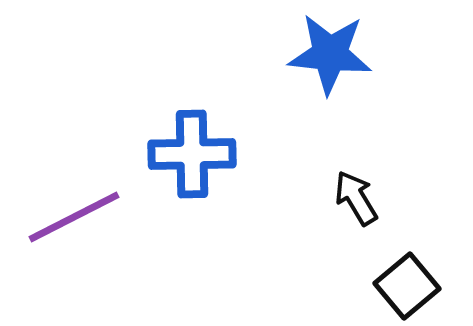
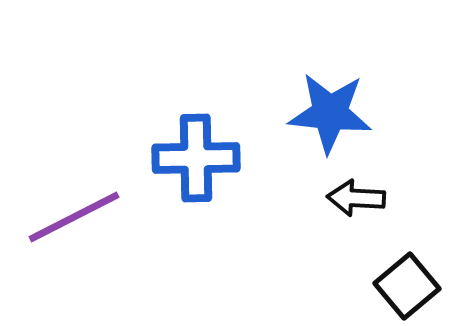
blue star: moved 59 px down
blue cross: moved 4 px right, 4 px down
black arrow: rotated 56 degrees counterclockwise
